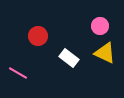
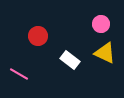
pink circle: moved 1 px right, 2 px up
white rectangle: moved 1 px right, 2 px down
pink line: moved 1 px right, 1 px down
